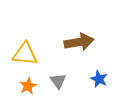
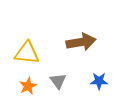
brown arrow: moved 2 px right
yellow triangle: moved 2 px right, 1 px up
blue star: moved 2 px down; rotated 24 degrees counterclockwise
